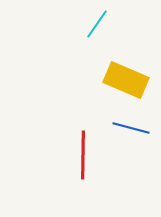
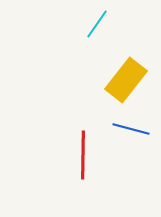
yellow rectangle: rotated 75 degrees counterclockwise
blue line: moved 1 px down
